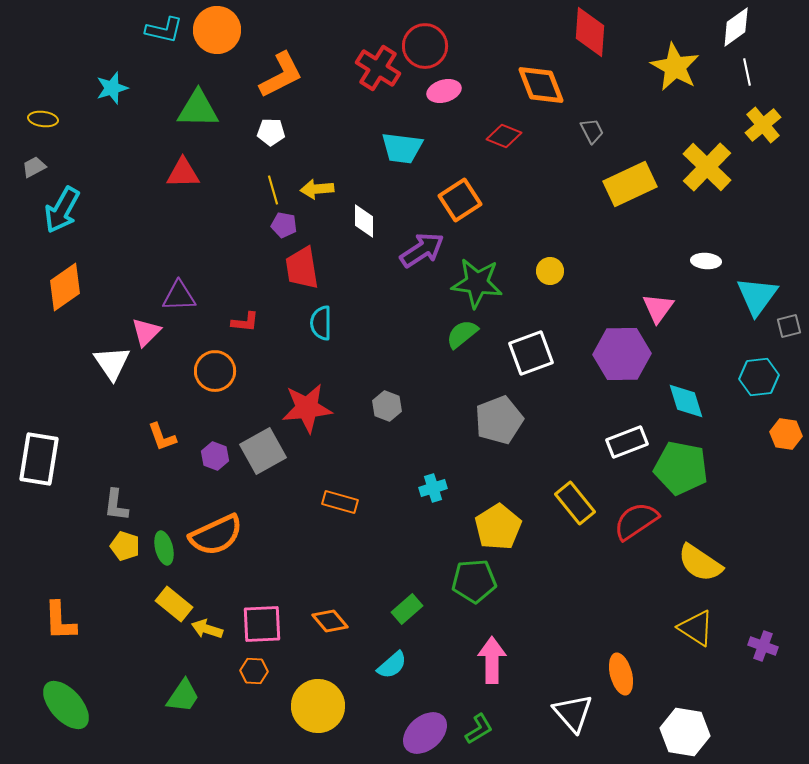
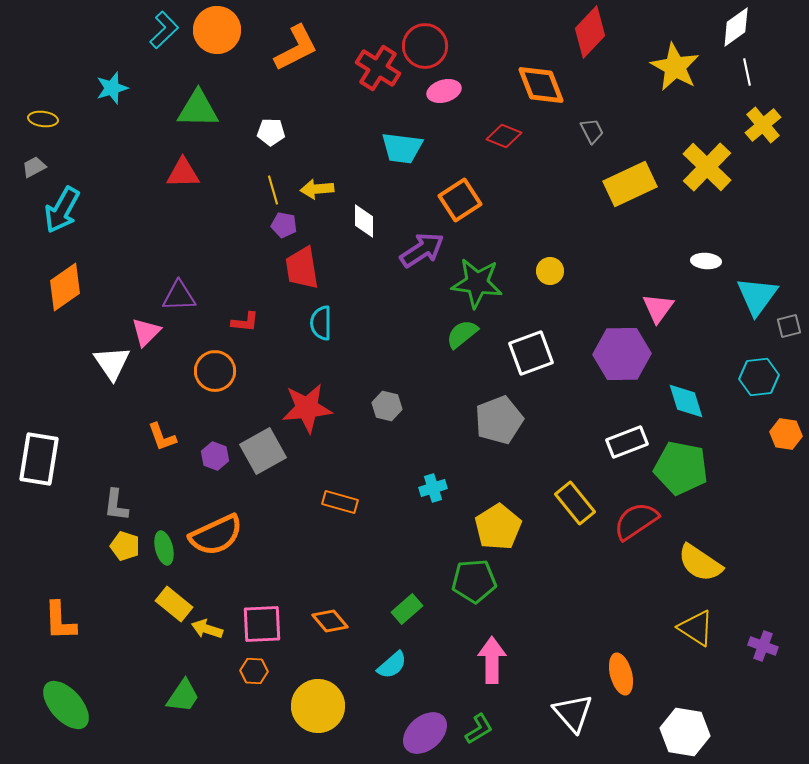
cyan L-shape at (164, 30): rotated 57 degrees counterclockwise
red diamond at (590, 32): rotated 39 degrees clockwise
orange L-shape at (281, 75): moved 15 px right, 27 px up
gray hexagon at (387, 406): rotated 8 degrees counterclockwise
